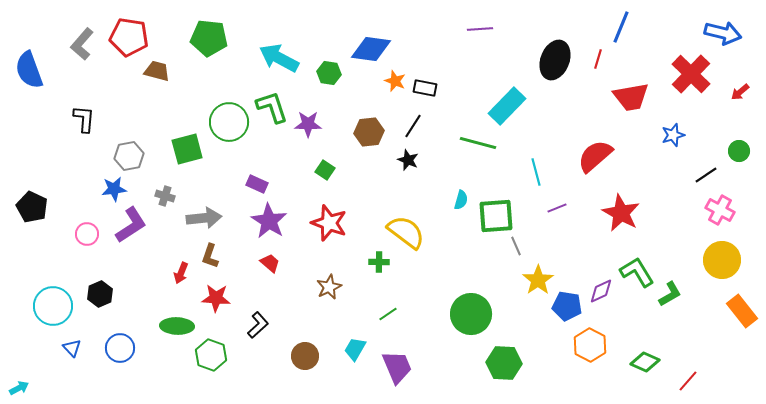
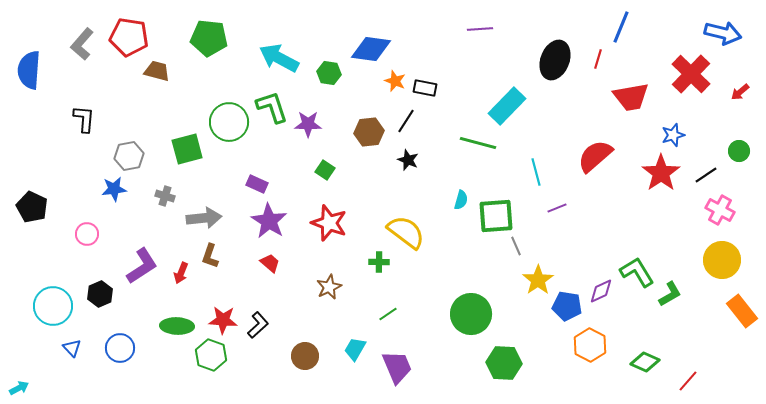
blue semicircle at (29, 70): rotated 24 degrees clockwise
black line at (413, 126): moved 7 px left, 5 px up
red star at (621, 213): moved 40 px right, 40 px up; rotated 9 degrees clockwise
purple L-shape at (131, 225): moved 11 px right, 41 px down
red star at (216, 298): moved 7 px right, 22 px down
